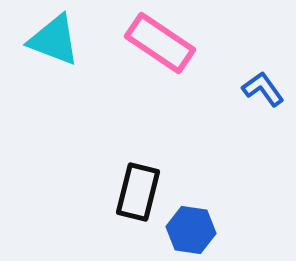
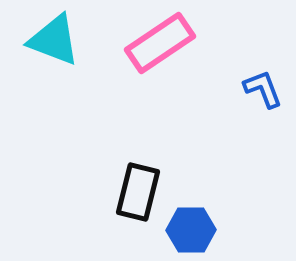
pink rectangle: rotated 68 degrees counterclockwise
blue L-shape: rotated 15 degrees clockwise
blue hexagon: rotated 9 degrees counterclockwise
